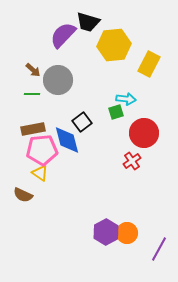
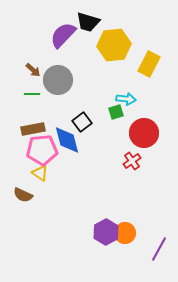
orange circle: moved 2 px left
